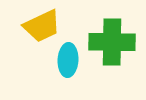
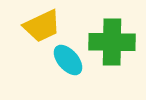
cyan ellipse: rotated 44 degrees counterclockwise
